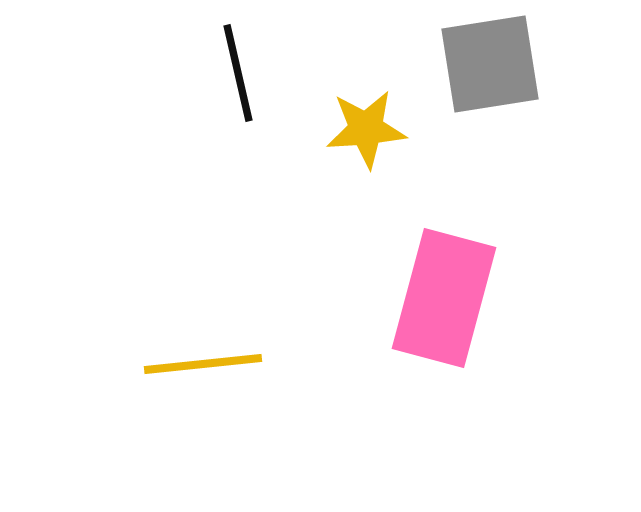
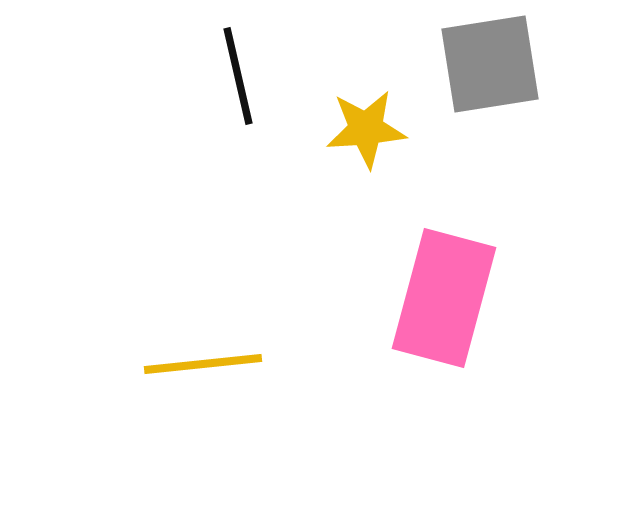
black line: moved 3 px down
